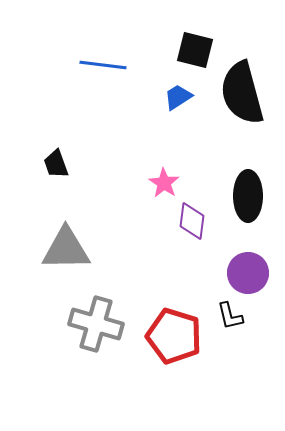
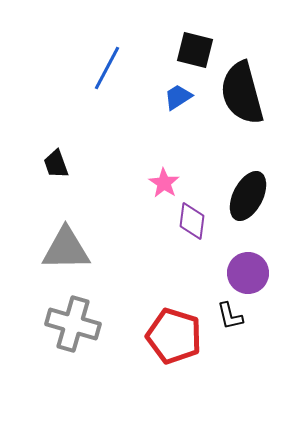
blue line: moved 4 px right, 3 px down; rotated 69 degrees counterclockwise
black ellipse: rotated 27 degrees clockwise
gray cross: moved 23 px left
